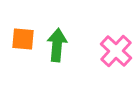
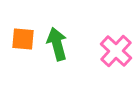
green arrow: moved 1 px up; rotated 20 degrees counterclockwise
